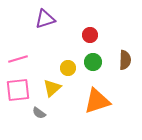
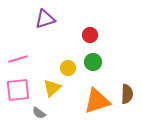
brown semicircle: moved 2 px right, 34 px down
